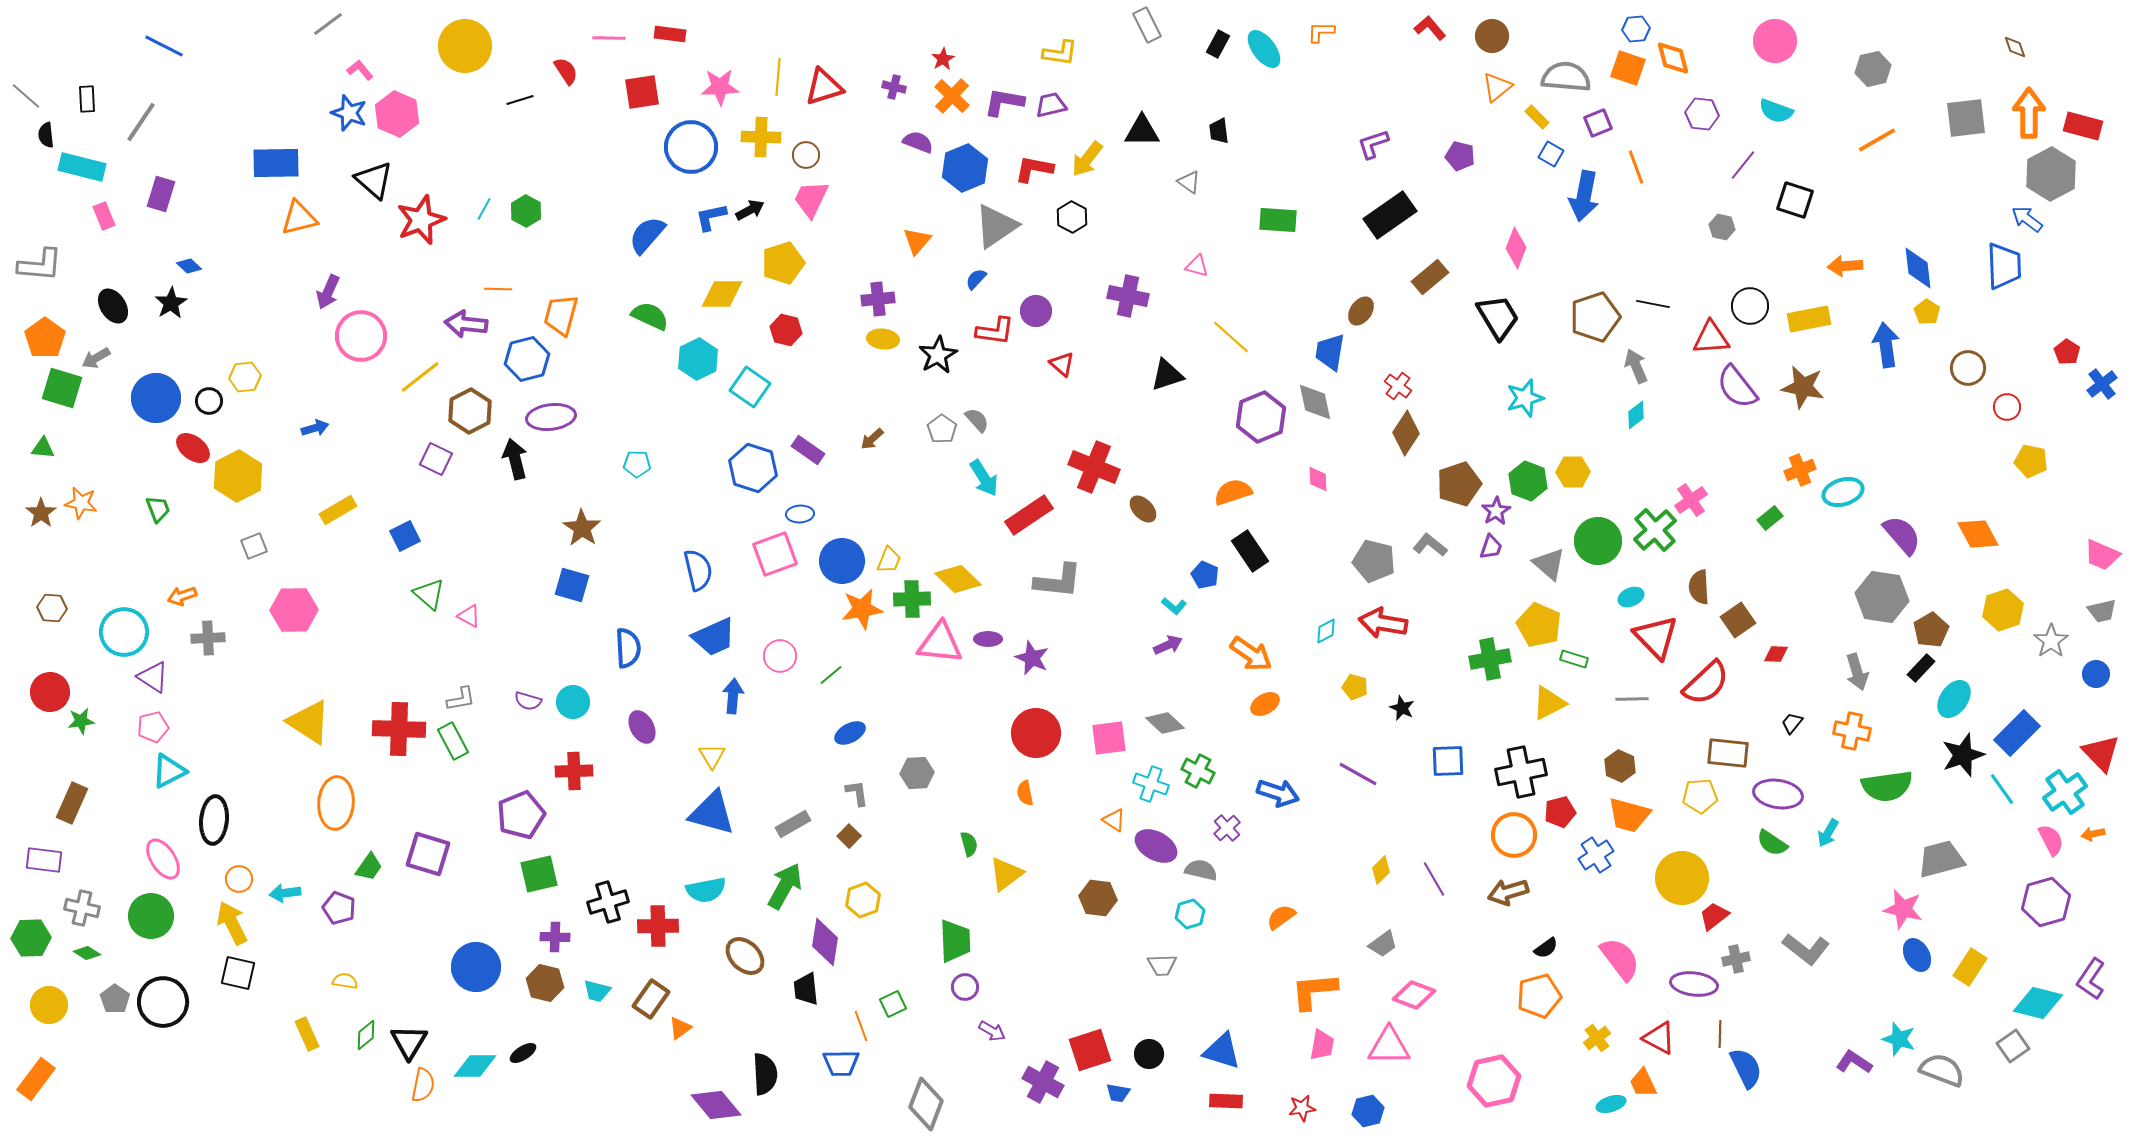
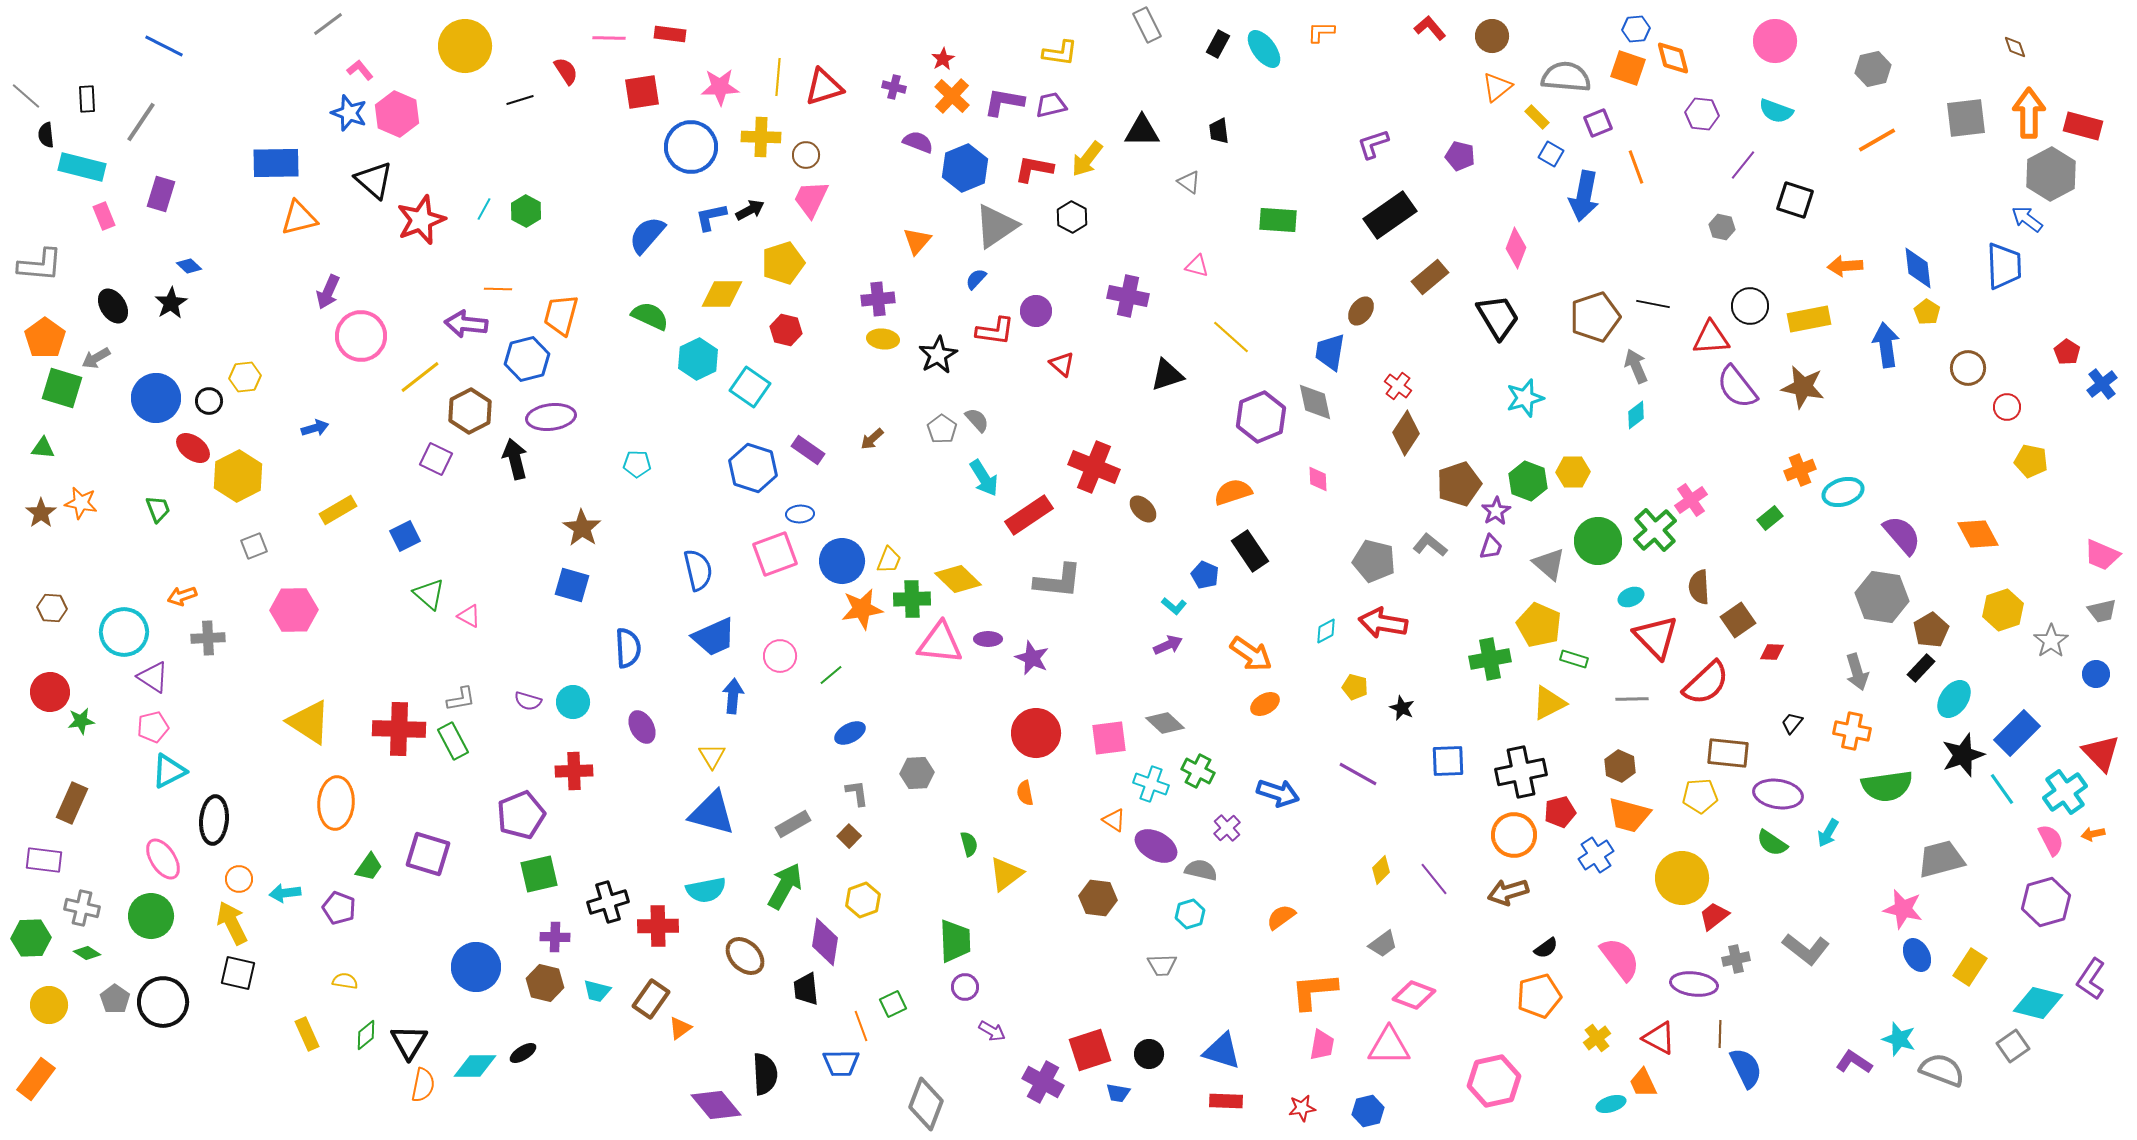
red diamond at (1776, 654): moved 4 px left, 2 px up
purple line at (1434, 879): rotated 9 degrees counterclockwise
